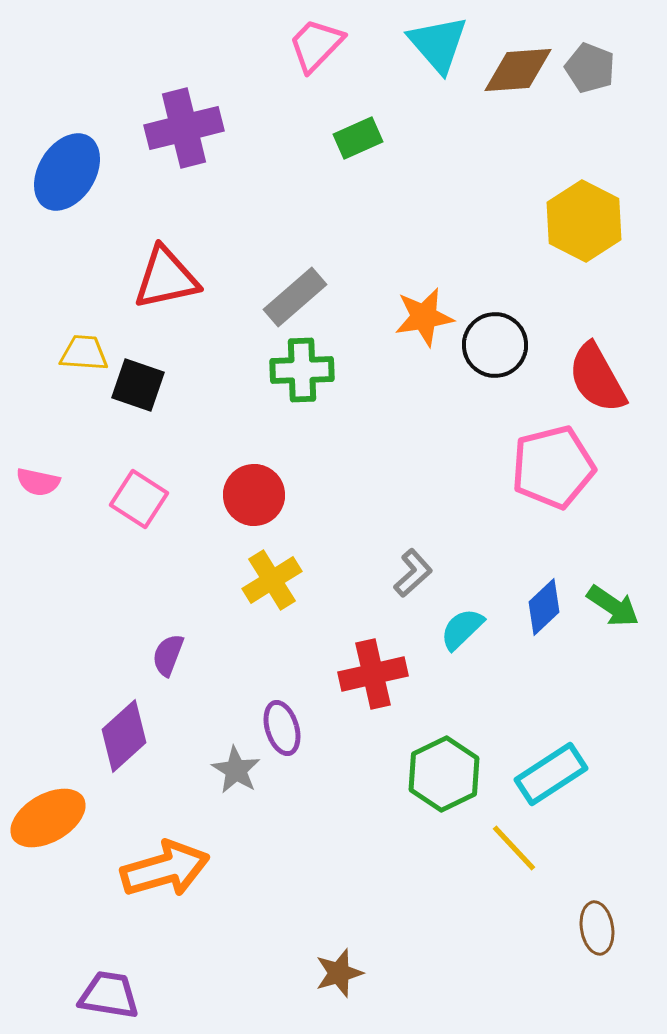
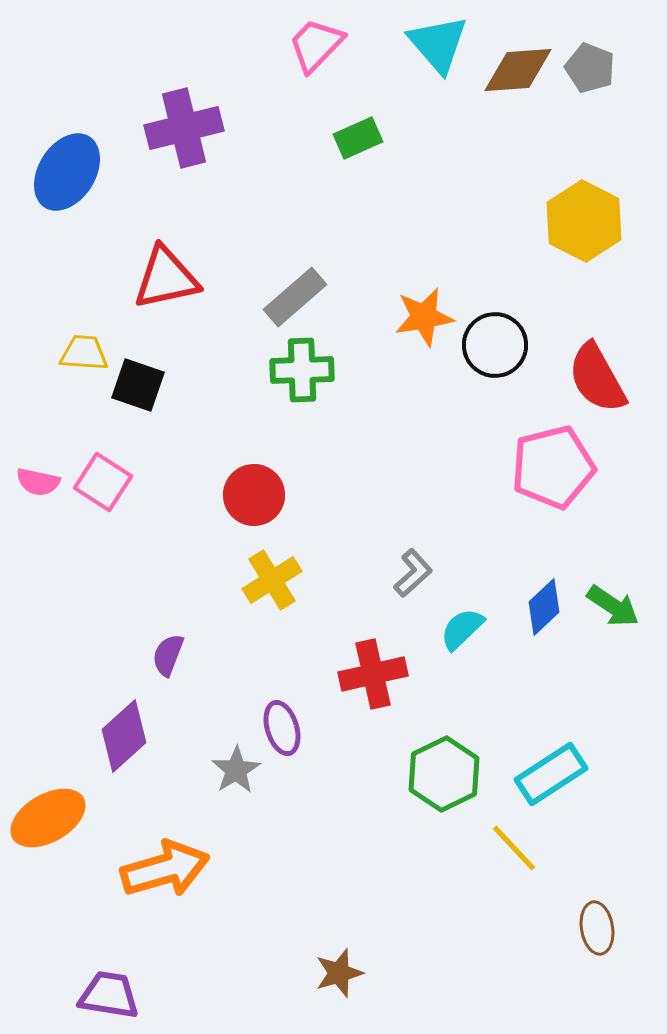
pink square: moved 36 px left, 17 px up
gray star: rotated 9 degrees clockwise
